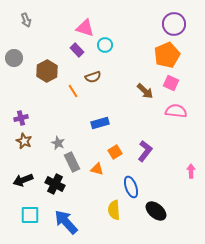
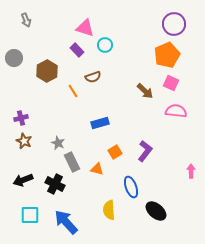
yellow semicircle: moved 5 px left
